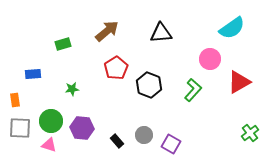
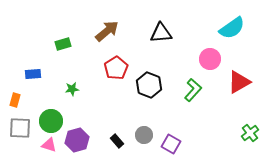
orange rectangle: rotated 24 degrees clockwise
purple hexagon: moved 5 px left, 12 px down; rotated 20 degrees counterclockwise
